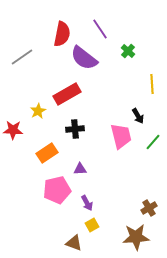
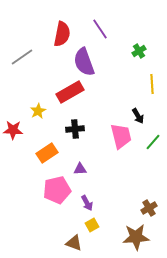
green cross: moved 11 px right; rotated 16 degrees clockwise
purple semicircle: moved 4 px down; rotated 32 degrees clockwise
red rectangle: moved 3 px right, 2 px up
